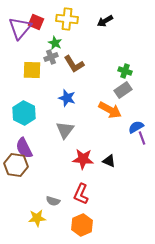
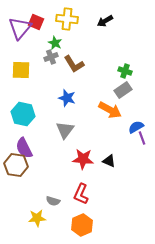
yellow square: moved 11 px left
cyan hexagon: moved 1 px left, 1 px down; rotated 15 degrees counterclockwise
